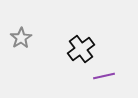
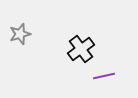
gray star: moved 1 px left, 4 px up; rotated 15 degrees clockwise
